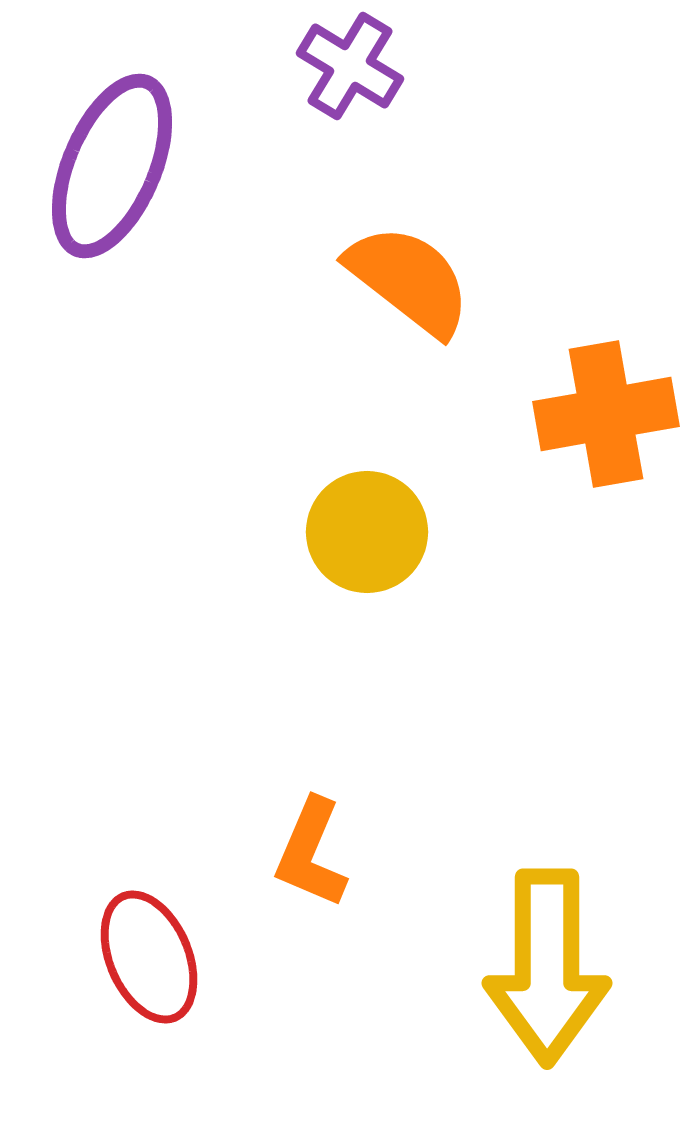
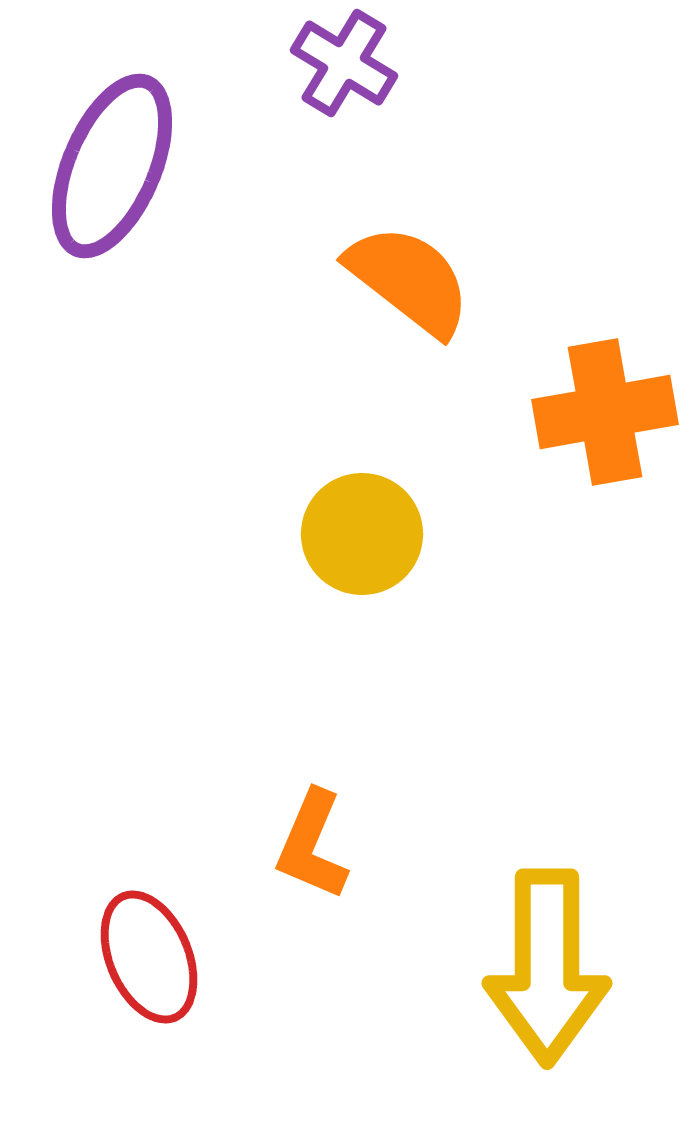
purple cross: moved 6 px left, 3 px up
orange cross: moved 1 px left, 2 px up
yellow circle: moved 5 px left, 2 px down
orange L-shape: moved 1 px right, 8 px up
